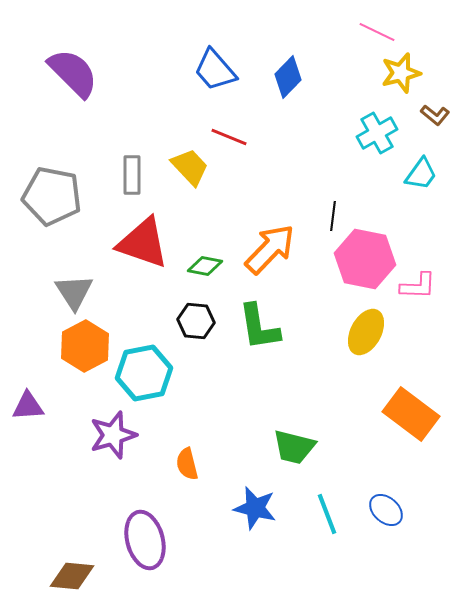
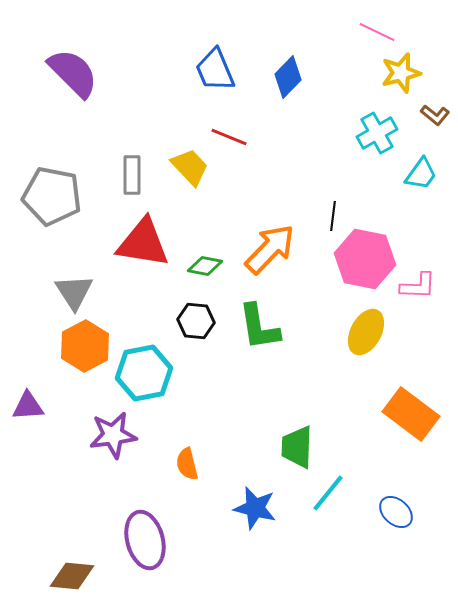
blue trapezoid: rotated 18 degrees clockwise
red triangle: rotated 10 degrees counterclockwise
purple star: rotated 9 degrees clockwise
green trapezoid: moved 3 px right; rotated 78 degrees clockwise
blue ellipse: moved 10 px right, 2 px down
cyan line: moved 1 px right, 21 px up; rotated 60 degrees clockwise
